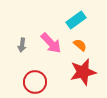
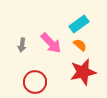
cyan rectangle: moved 3 px right, 4 px down
